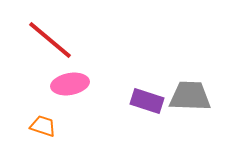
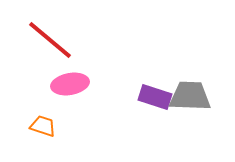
purple rectangle: moved 8 px right, 4 px up
